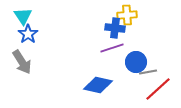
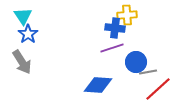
blue diamond: rotated 8 degrees counterclockwise
